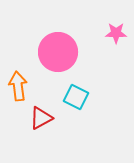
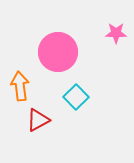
orange arrow: moved 2 px right
cyan square: rotated 20 degrees clockwise
red triangle: moved 3 px left, 2 px down
